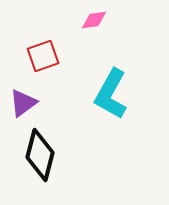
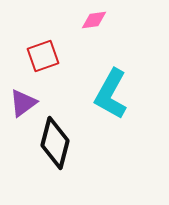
black diamond: moved 15 px right, 12 px up
